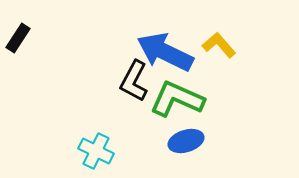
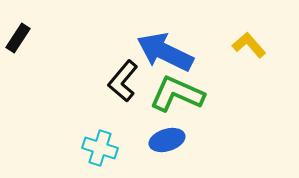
yellow L-shape: moved 30 px right
black L-shape: moved 11 px left; rotated 12 degrees clockwise
green L-shape: moved 5 px up
blue ellipse: moved 19 px left, 1 px up
cyan cross: moved 4 px right, 3 px up; rotated 8 degrees counterclockwise
